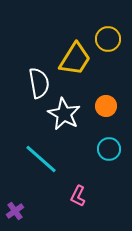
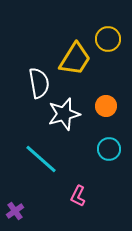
white star: rotated 28 degrees clockwise
